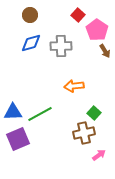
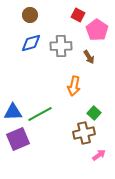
red square: rotated 16 degrees counterclockwise
brown arrow: moved 16 px left, 6 px down
orange arrow: rotated 72 degrees counterclockwise
